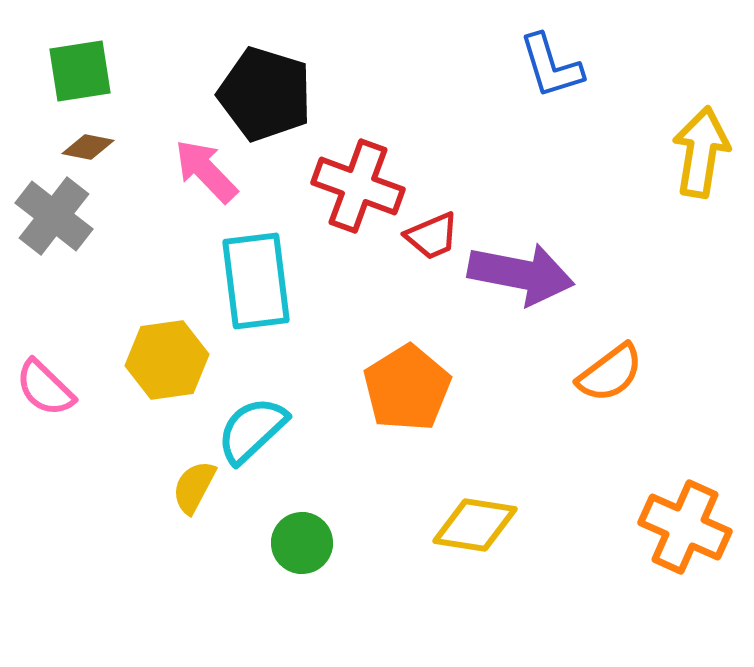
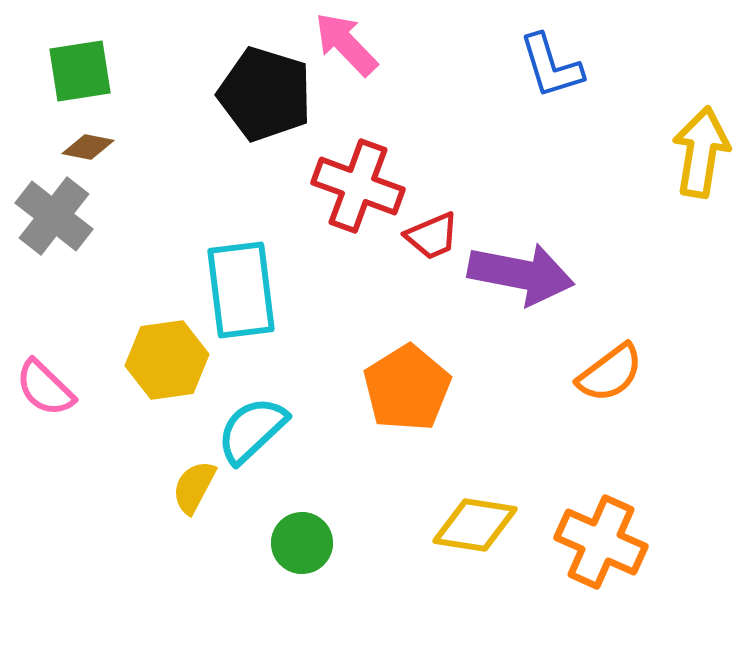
pink arrow: moved 140 px right, 127 px up
cyan rectangle: moved 15 px left, 9 px down
orange cross: moved 84 px left, 15 px down
